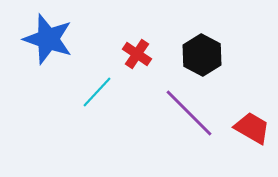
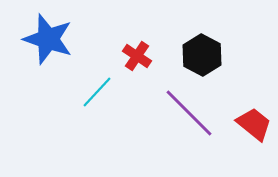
red cross: moved 2 px down
red trapezoid: moved 2 px right, 4 px up; rotated 9 degrees clockwise
